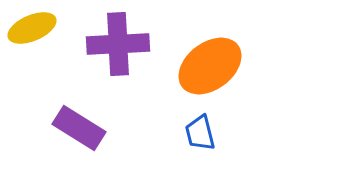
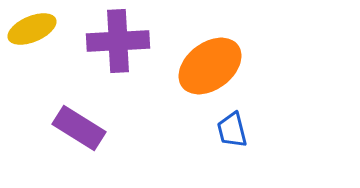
yellow ellipse: moved 1 px down
purple cross: moved 3 px up
blue trapezoid: moved 32 px right, 3 px up
